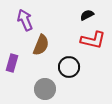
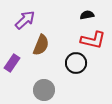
black semicircle: rotated 16 degrees clockwise
purple arrow: rotated 70 degrees clockwise
purple rectangle: rotated 18 degrees clockwise
black circle: moved 7 px right, 4 px up
gray circle: moved 1 px left, 1 px down
